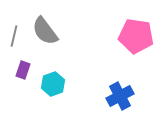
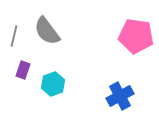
gray semicircle: moved 2 px right
